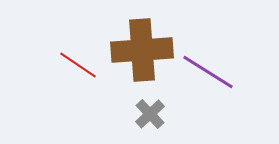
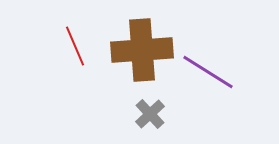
red line: moved 3 px left, 19 px up; rotated 33 degrees clockwise
